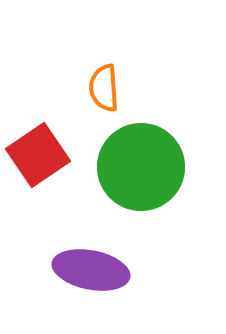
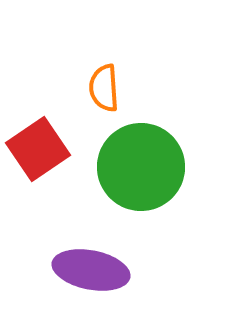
red square: moved 6 px up
